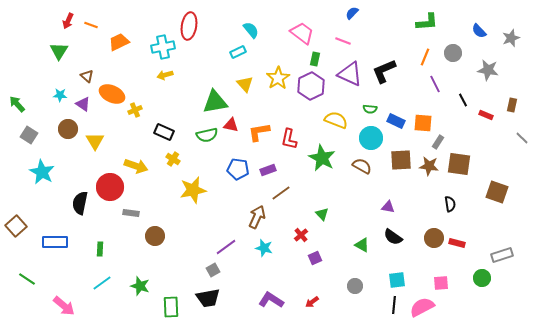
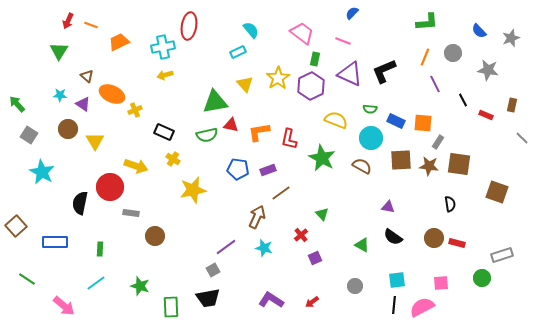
cyan line at (102, 283): moved 6 px left
